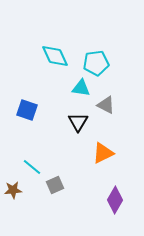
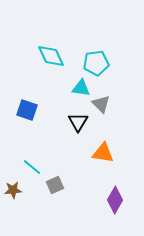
cyan diamond: moved 4 px left
gray triangle: moved 5 px left, 1 px up; rotated 18 degrees clockwise
orange triangle: rotated 35 degrees clockwise
